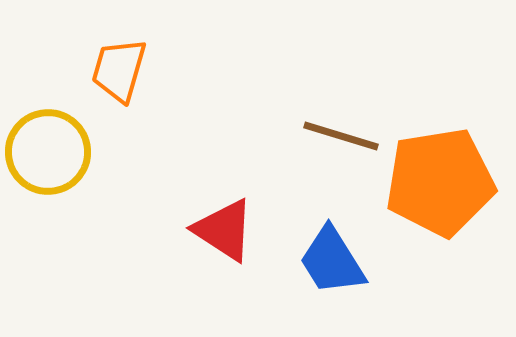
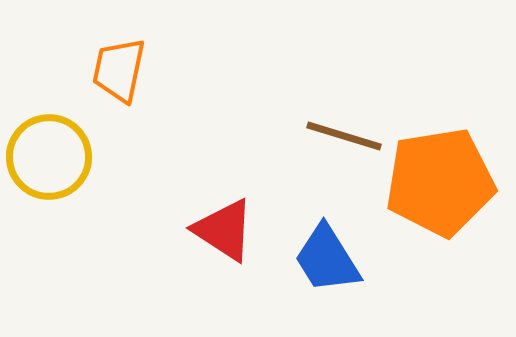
orange trapezoid: rotated 4 degrees counterclockwise
brown line: moved 3 px right
yellow circle: moved 1 px right, 5 px down
blue trapezoid: moved 5 px left, 2 px up
